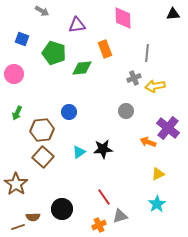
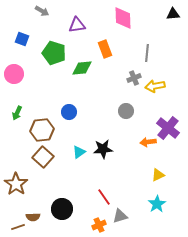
orange arrow: rotated 28 degrees counterclockwise
yellow triangle: moved 1 px down
